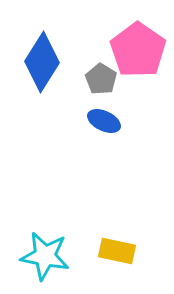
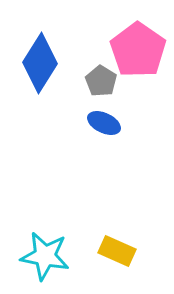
blue diamond: moved 2 px left, 1 px down
gray pentagon: moved 2 px down
blue ellipse: moved 2 px down
yellow rectangle: rotated 12 degrees clockwise
